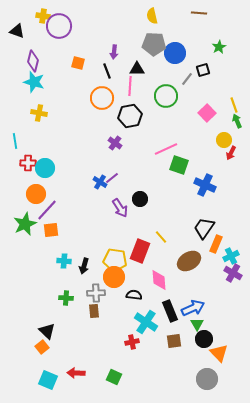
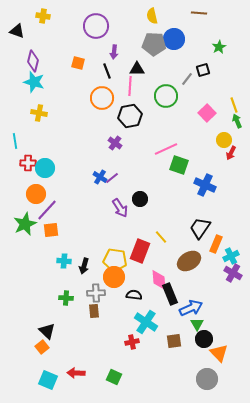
purple circle at (59, 26): moved 37 px right
blue circle at (175, 53): moved 1 px left, 14 px up
blue cross at (100, 182): moved 5 px up
black trapezoid at (204, 228): moved 4 px left
blue arrow at (193, 308): moved 2 px left
black rectangle at (170, 311): moved 17 px up
